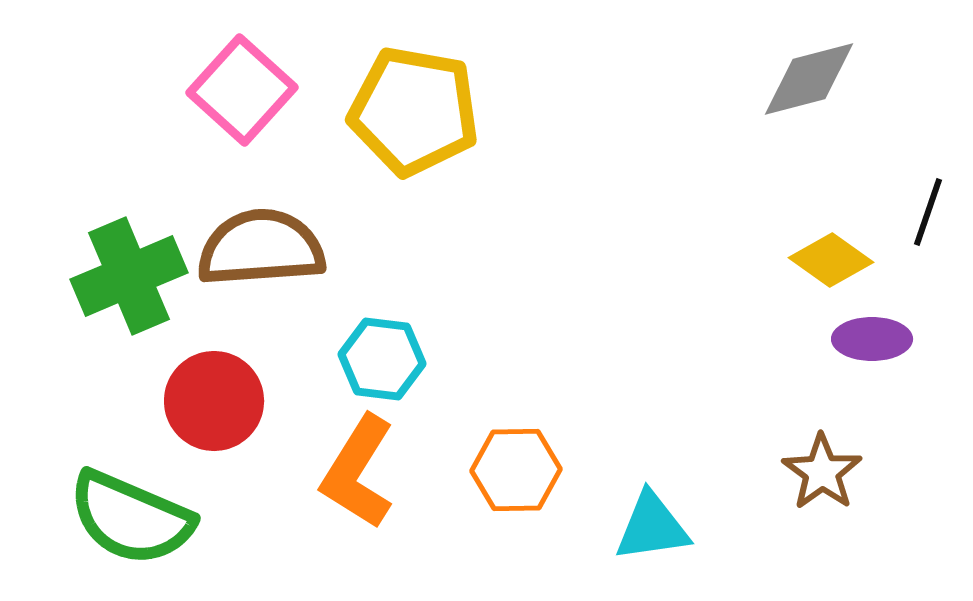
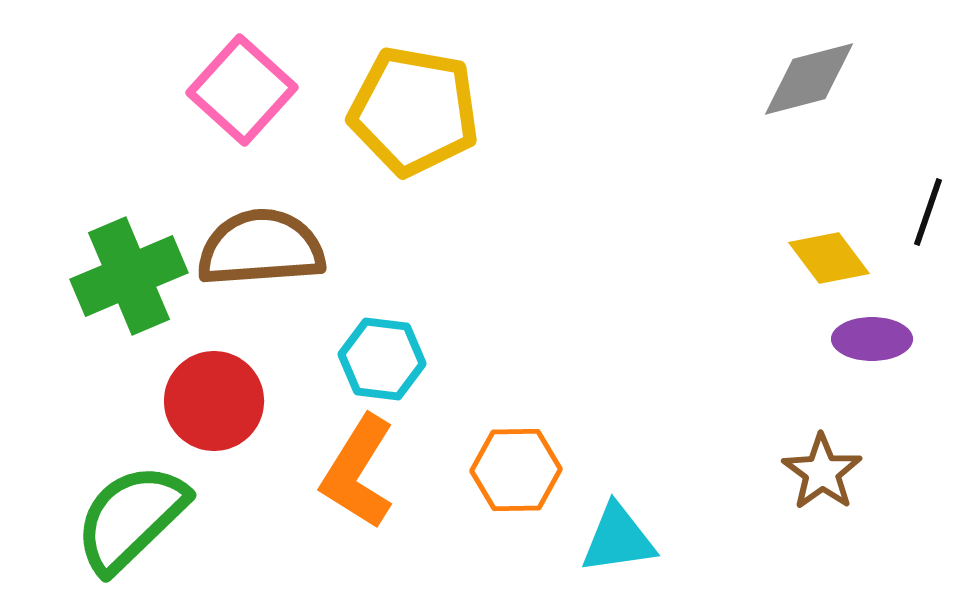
yellow diamond: moved 2 px left, 2 px up; rotated 18 degrees clockwise
green semicircle: rotated 113 degrees clockwise
cyan triangle: moved 34 px left, 12 px down
